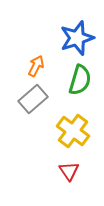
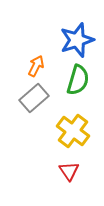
blue star: moved 2 px down
green semicircle: moved 2 px left
gray rectangle: moved 1 px right, 1 px up
